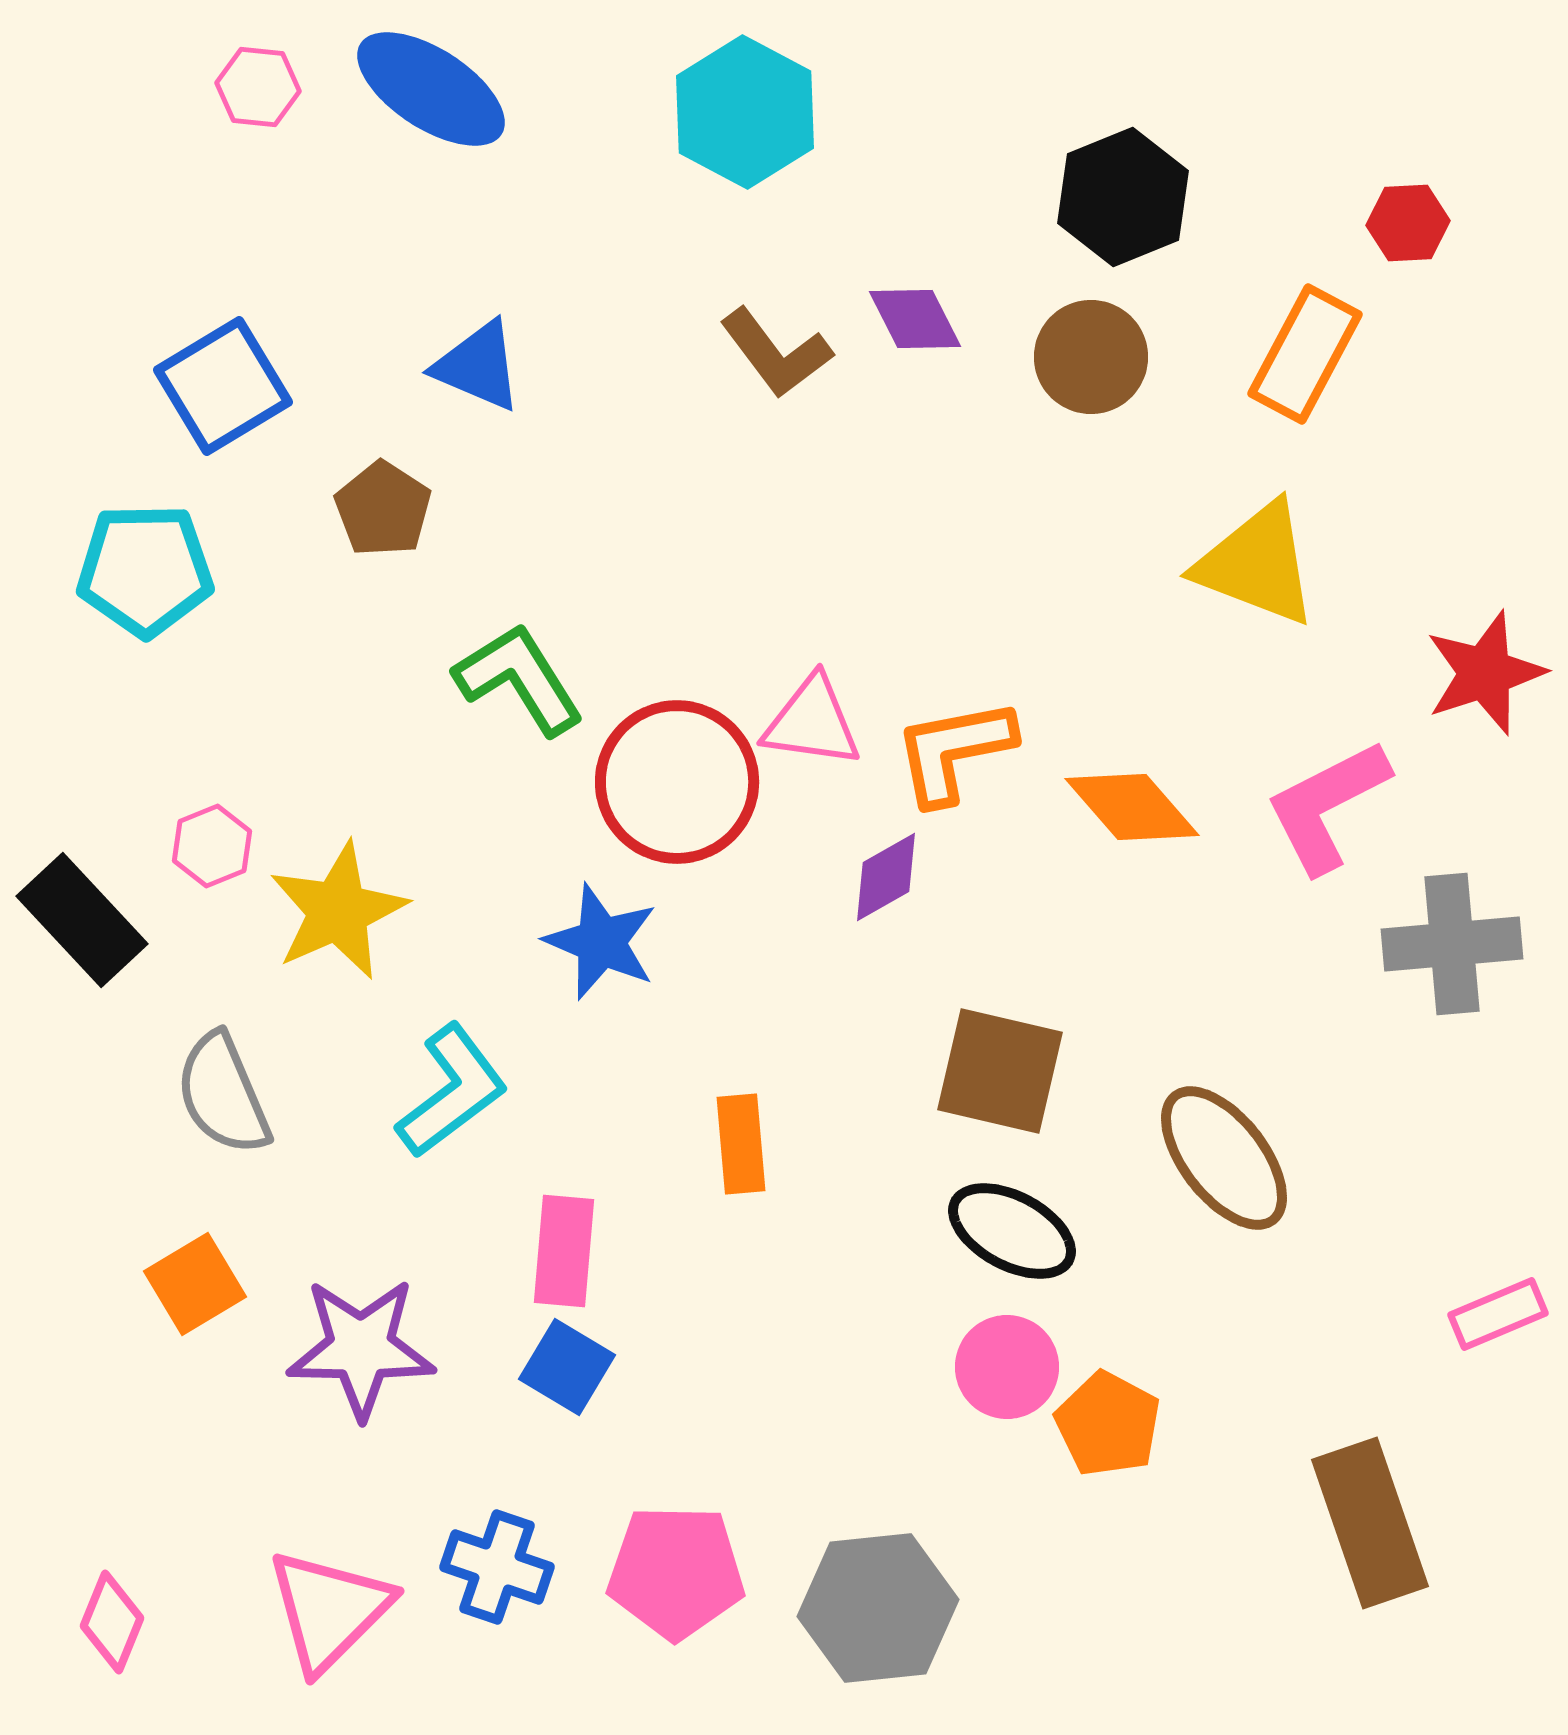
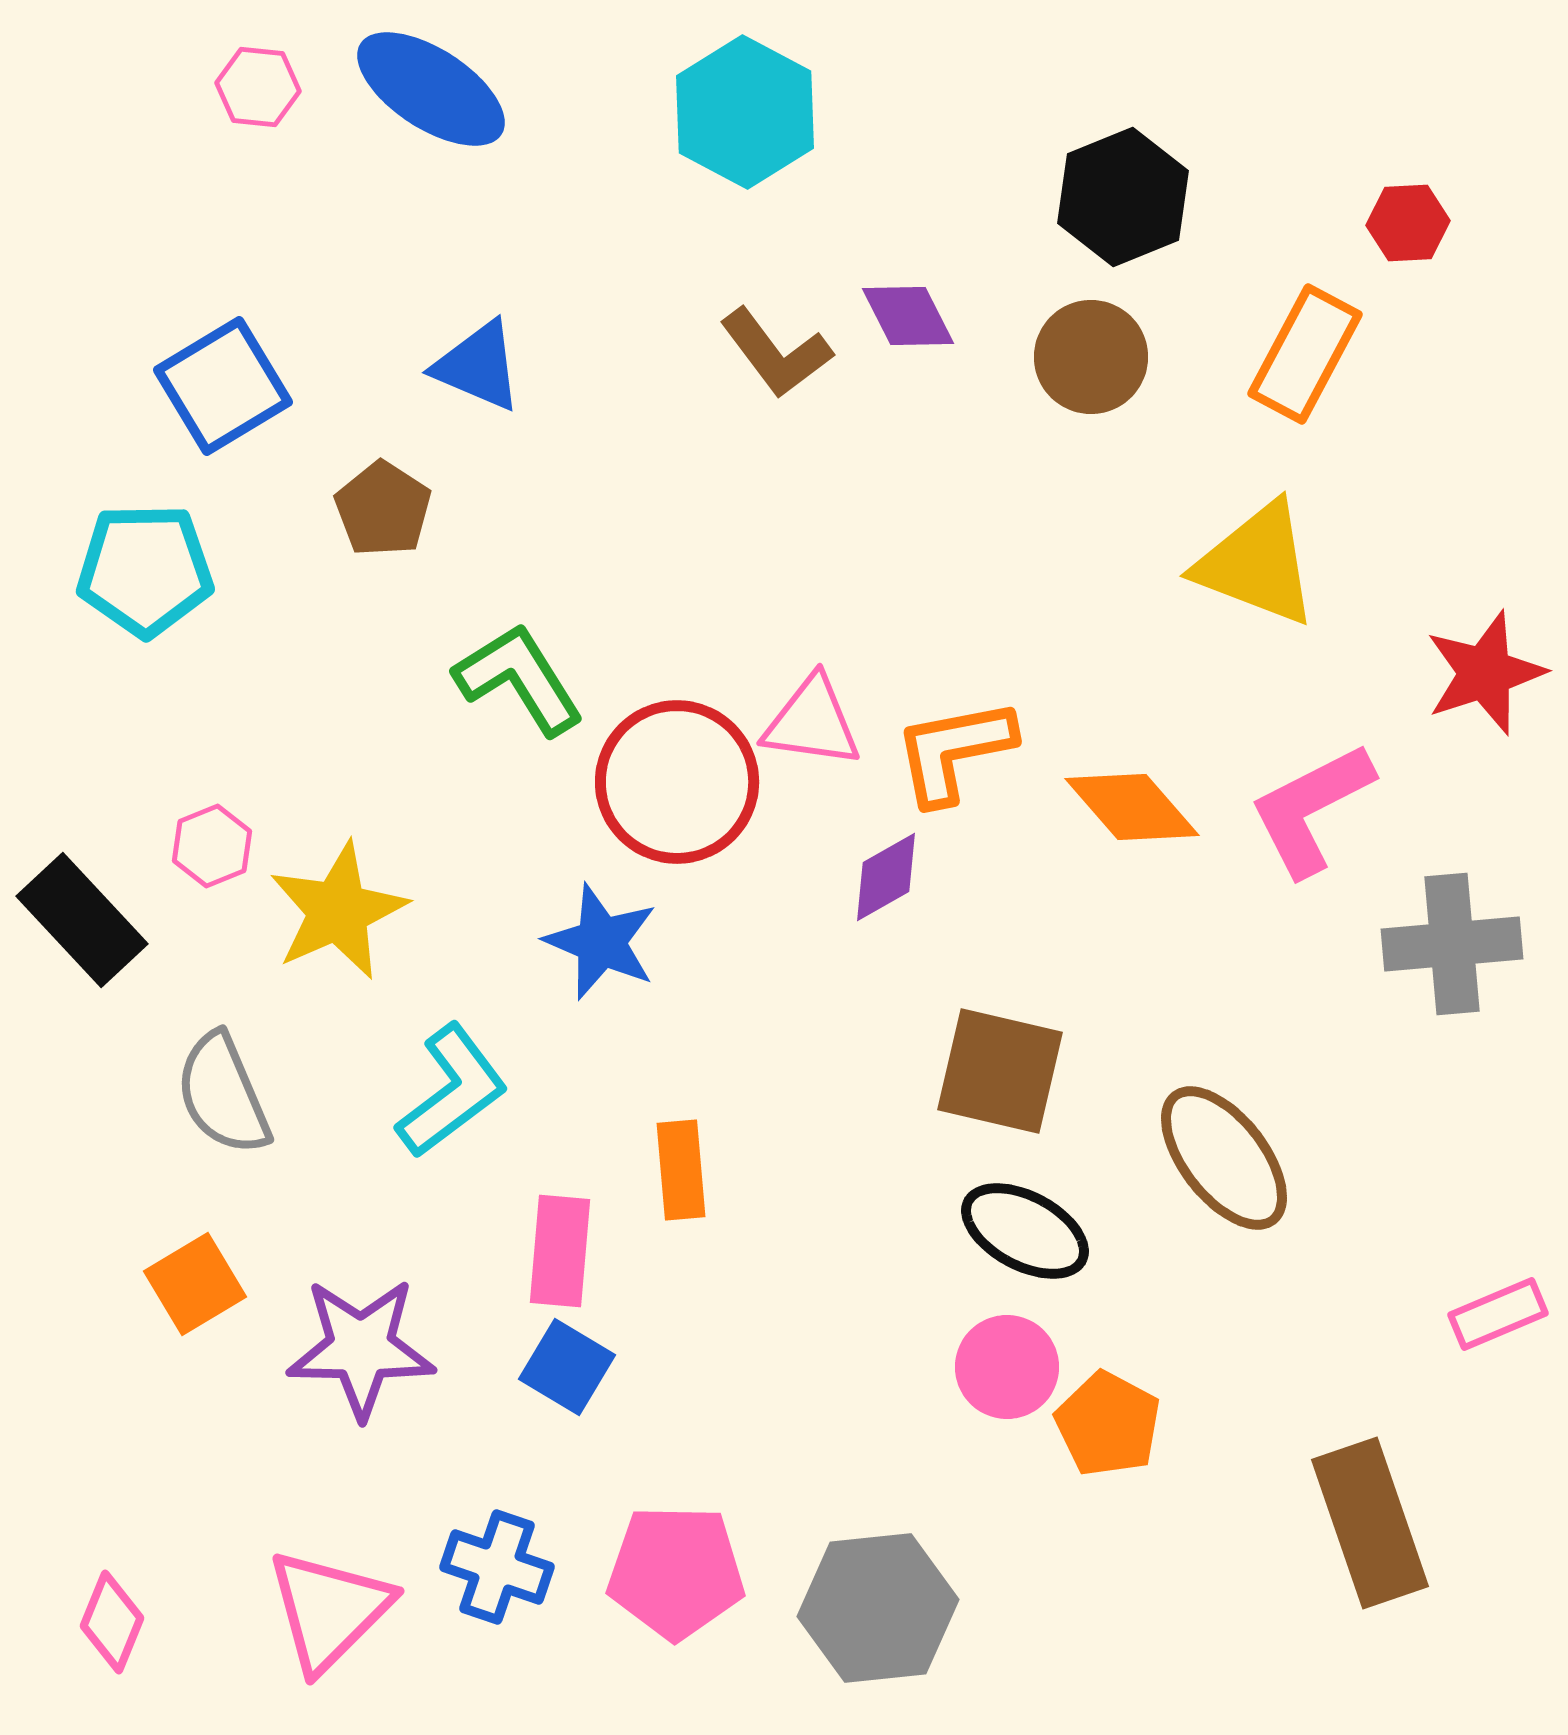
purple diamond at (915, 319): moved 7 px left, 3 px up
pink L-shape at (1327, 806): moved 16 px left, 3 px down
orange rectangle at (741, 1144): moved 60 px left, 26 px down
black ellipse at (1012, 1231): moved 13 px right
pink rectangle at (564, 1251): moved 4 px left
